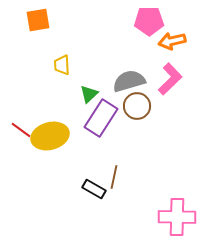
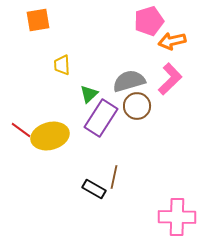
pink pentagon: rotated 16 degrees counterclockwise
